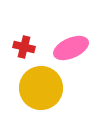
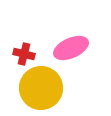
red cross: moved 7 px down
